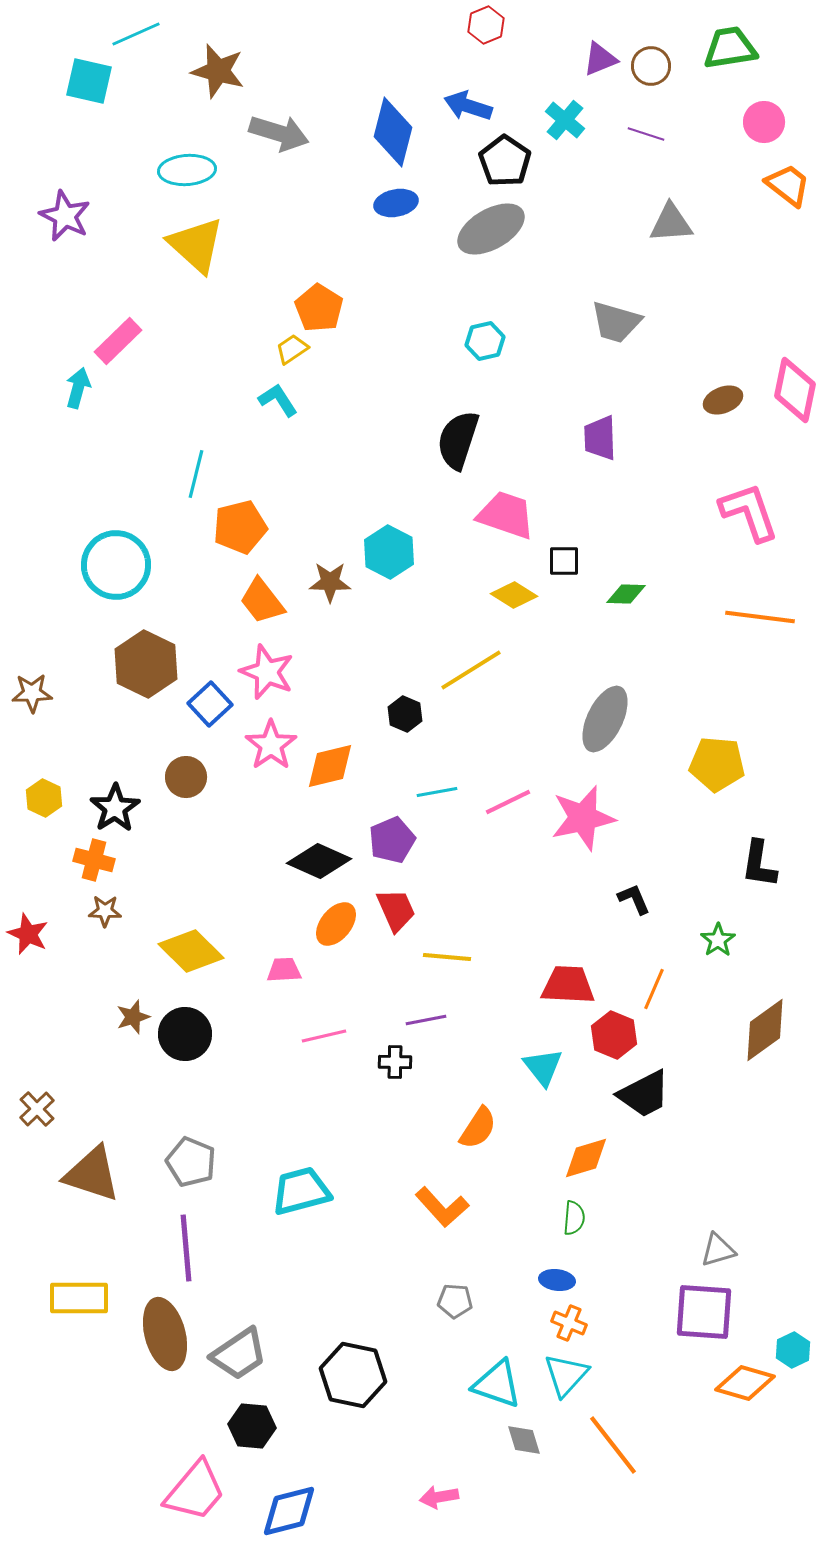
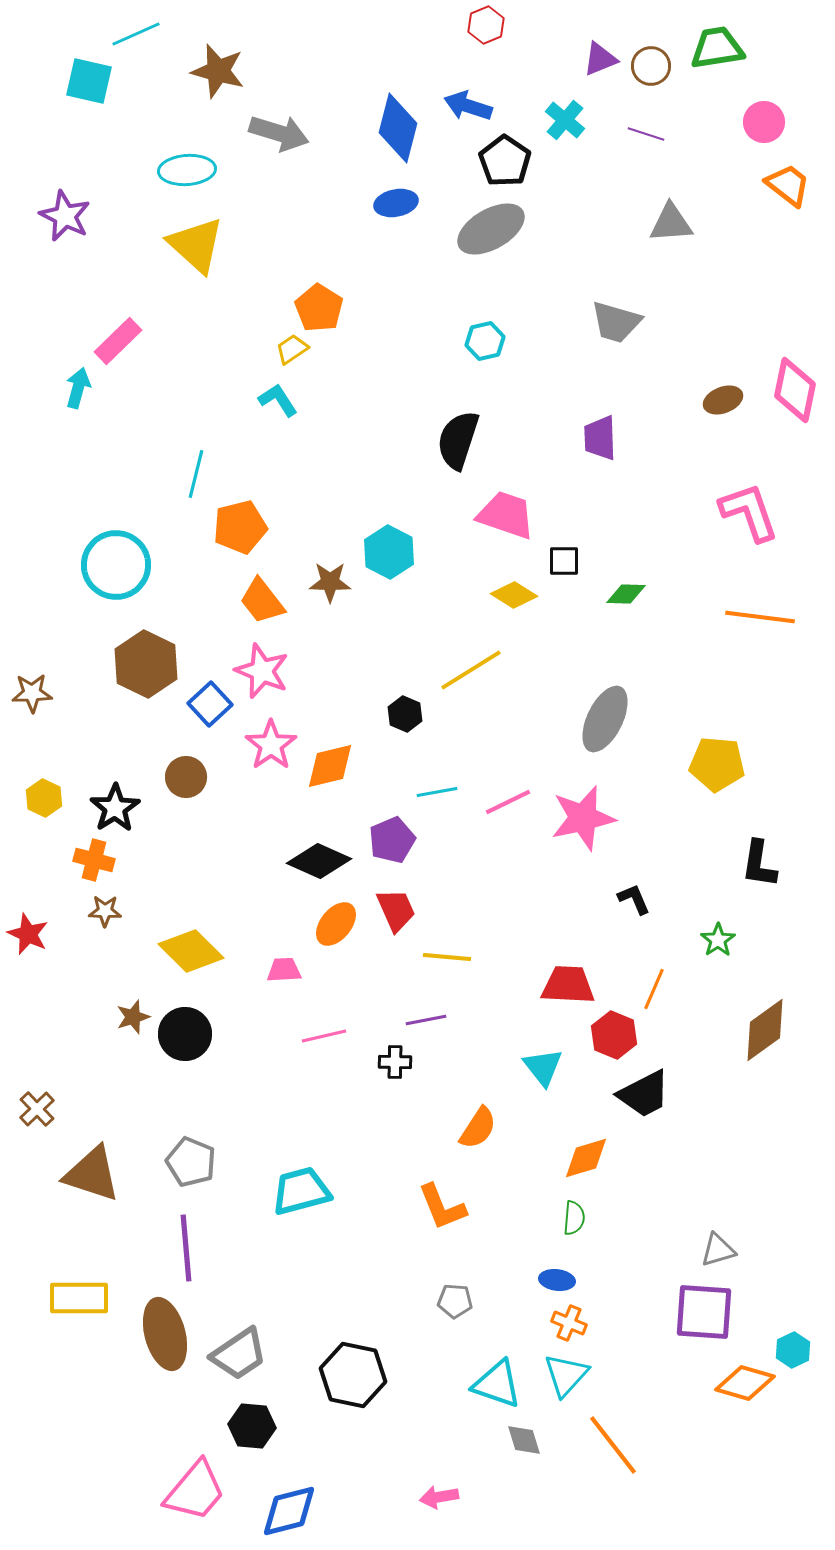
green trapezoid at (730, 48): moved 13 px left
blue diamond at (393, 132): moved 5 px right, 4 px up
pink star at (267, 672): moved 5 px left, 1 px up
orange L-shape at (442, 1207): rotated 20 degrees clockwise
